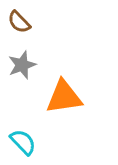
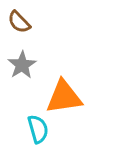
gray star: rotated 12 degrees counterclockwise
cyan semicircle: moved 15 px right, 13 px up; rotated 28 degrees clockwise
